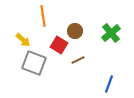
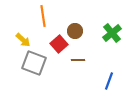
green cross: moved 1 px right
red square: moved 1 px up; rotated 18 degrees clockwise
brown line: rotated 24 degrees clockwise
blue line: moved 3 px up
